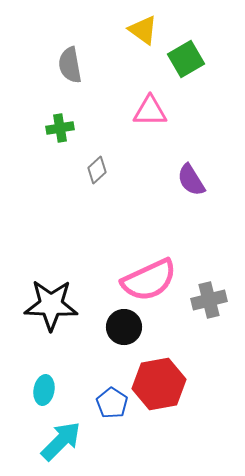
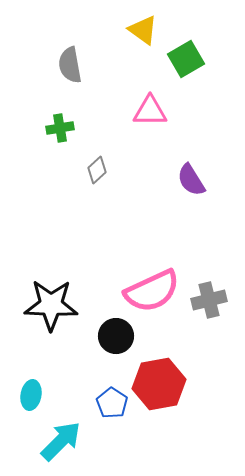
pink semicircle: moved 3 px right, 11 px down
black circle: moved 8 px left, 9 px down
cyan ellipse: moved 13 px left, 5 px down
